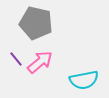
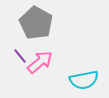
gray pentagon: rotated 16 degrees clockwise
purple line: moved 4 px right, 3 px up
